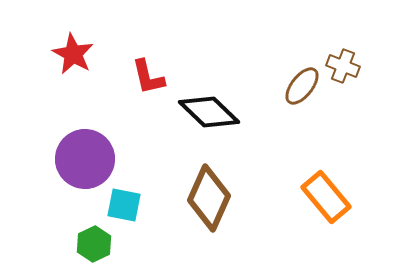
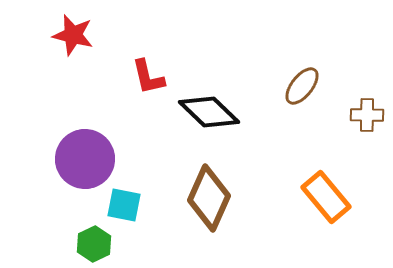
red star: moved 19 px up; rotated 15 degrees counterclockwise
brown cross: moved 24 px right, 49 px down; rotated 20 degrees counterclockwise
